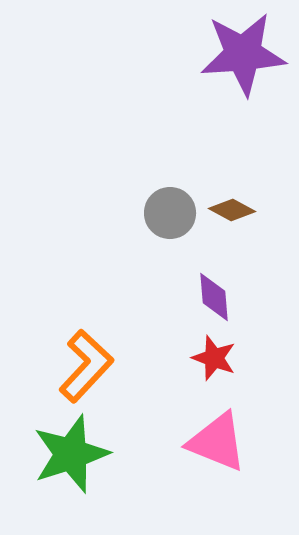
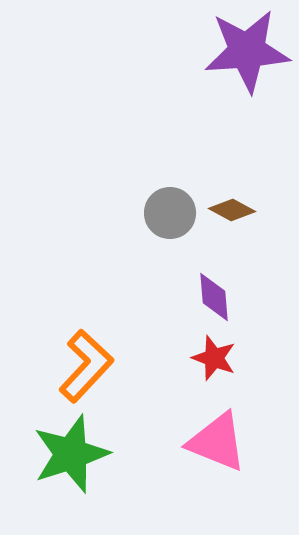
purple star: moved 4 px right, 3 px up
